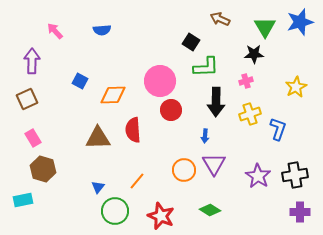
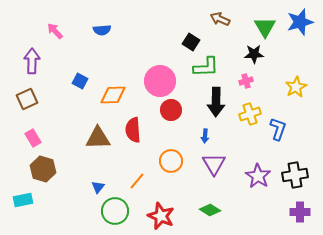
orange circle: moved 13 px left, 9 px up
